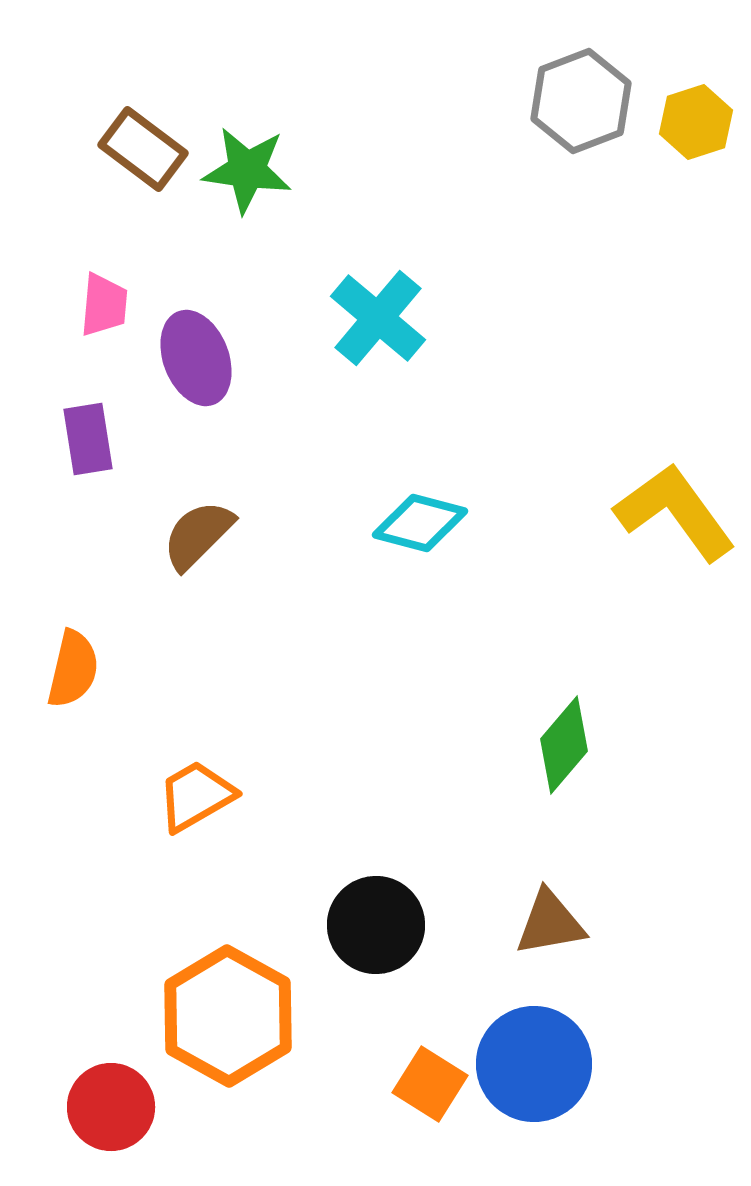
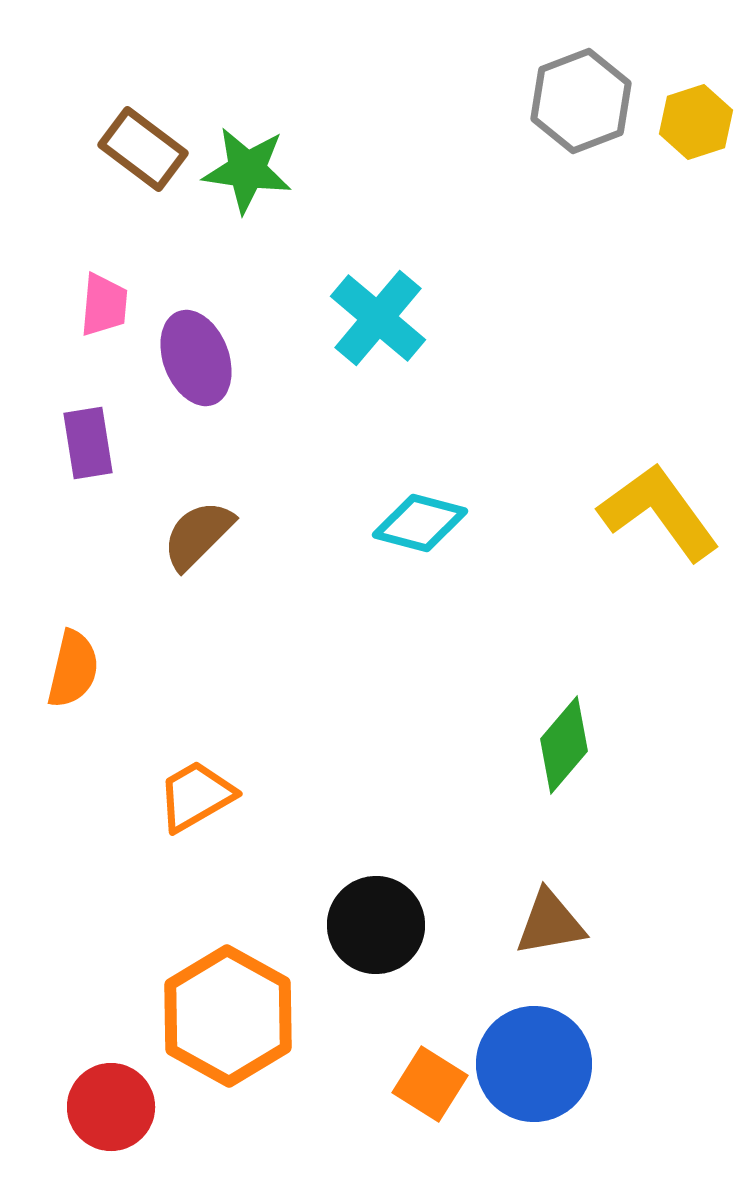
purple rectangle: moved 4 px down
yellow L-shape: moved 16 px left
